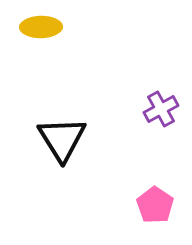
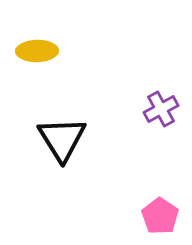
yellow ellipse: moved 4 px left, 24 px down
pink pentagon: moved 5 px right, 11 px down
